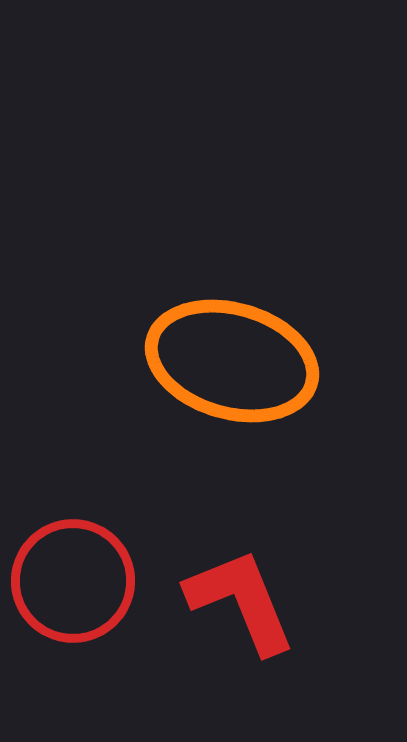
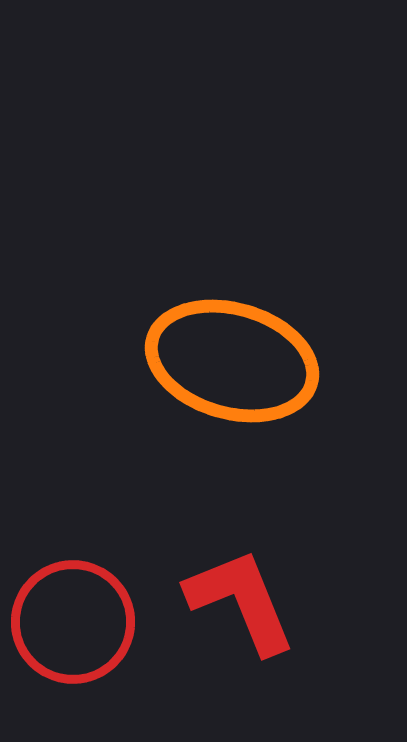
red circle: moved 41 px down
